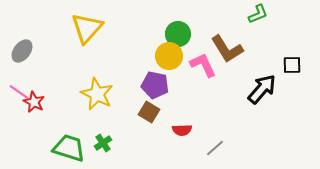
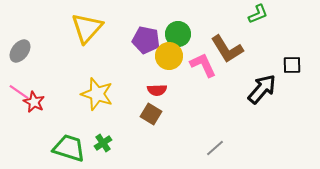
gray ellipse: moved 2 px left
purple pentagon: moved 9 px left, 45 px up
yellow star: rotated 8 degrees counterclockwise
brown square: moved 2 px right, 2 px down
red semicircle: moved 25 px left, 40 px up
